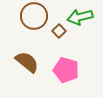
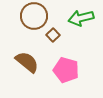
green arrow: moved 1 px right, 1 px down
brown square: moved 6 px left, 4 px down
